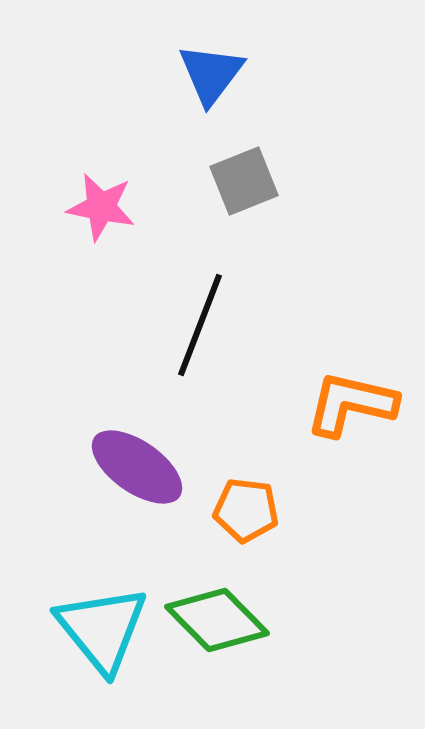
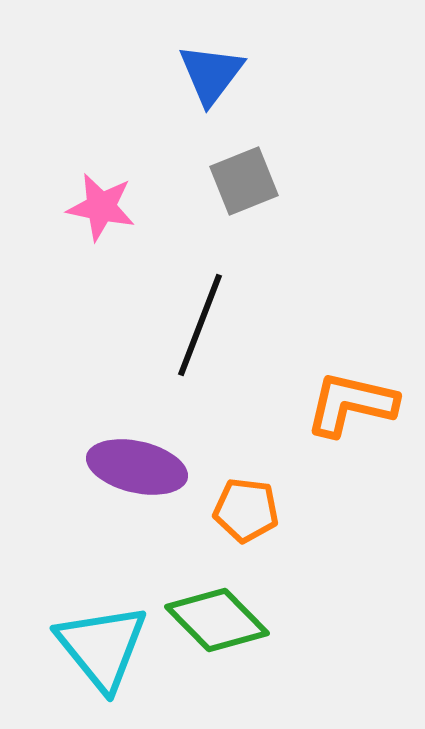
purple ellipse: rotated 22 degrees counterclockwise
cyan triangle: moved 18 px down
